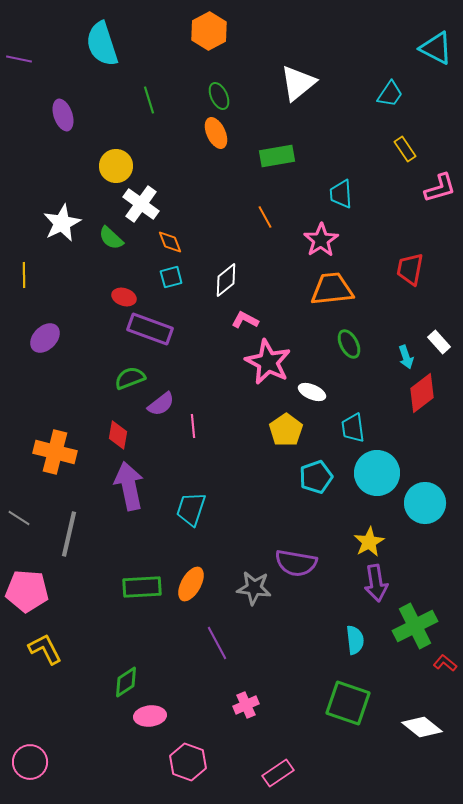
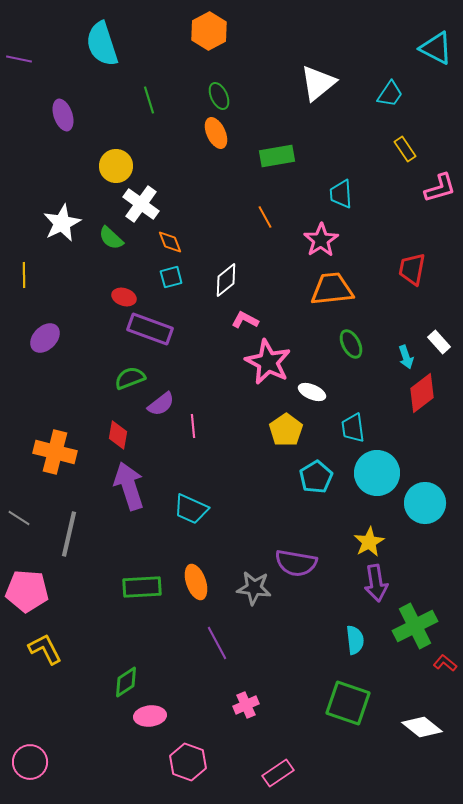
white triangle at (298, 83): moved 20 px right
red trapezoid at (410, 269): moved 2 px right
green ellipse at (349, 344): moved 2 px right
cyan pentagon at (316, 477): rotated 12 degrees counterclockwise
purple arrow at (129, 486): rotated 6 degrees counterclockwise
cyan trapezoid at (191, 509): rotated 84 degrees counterclockwise
orange ellipse at (191, 584): moved 5 px right, 2 px up; rotated 48 degrees counterclockwise
